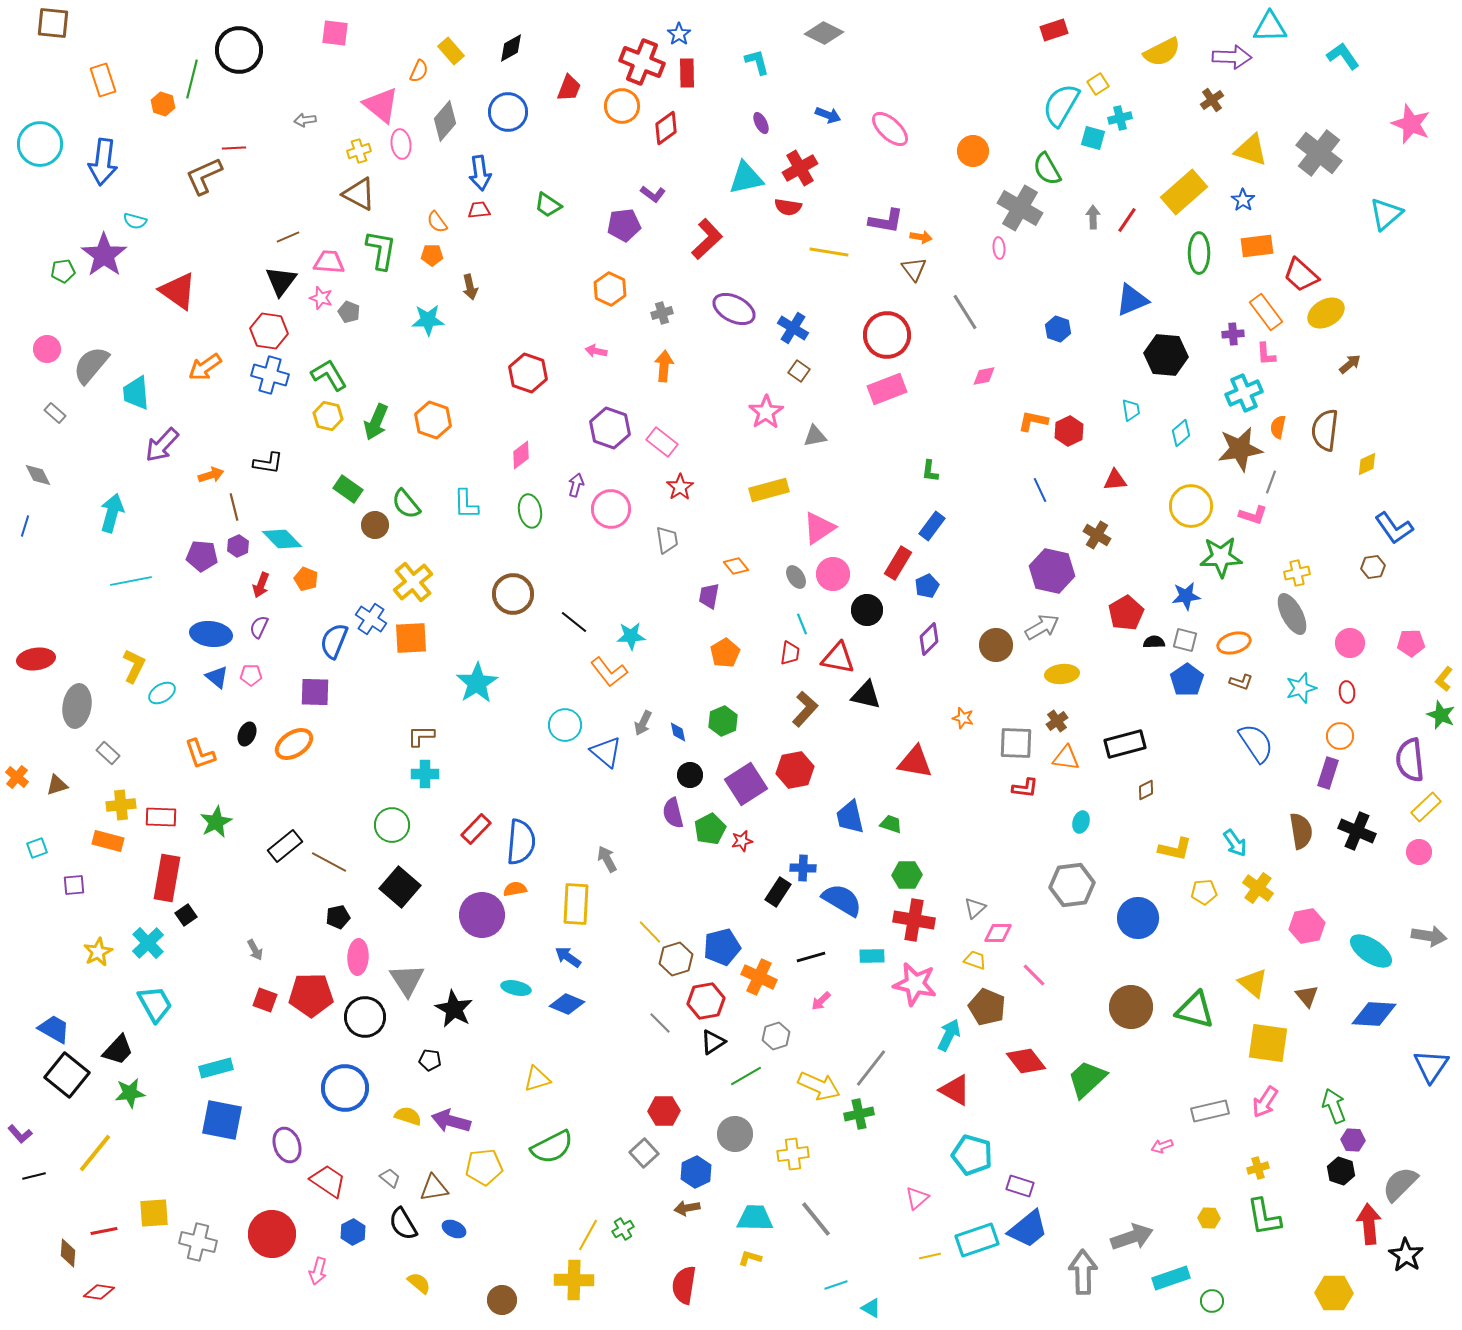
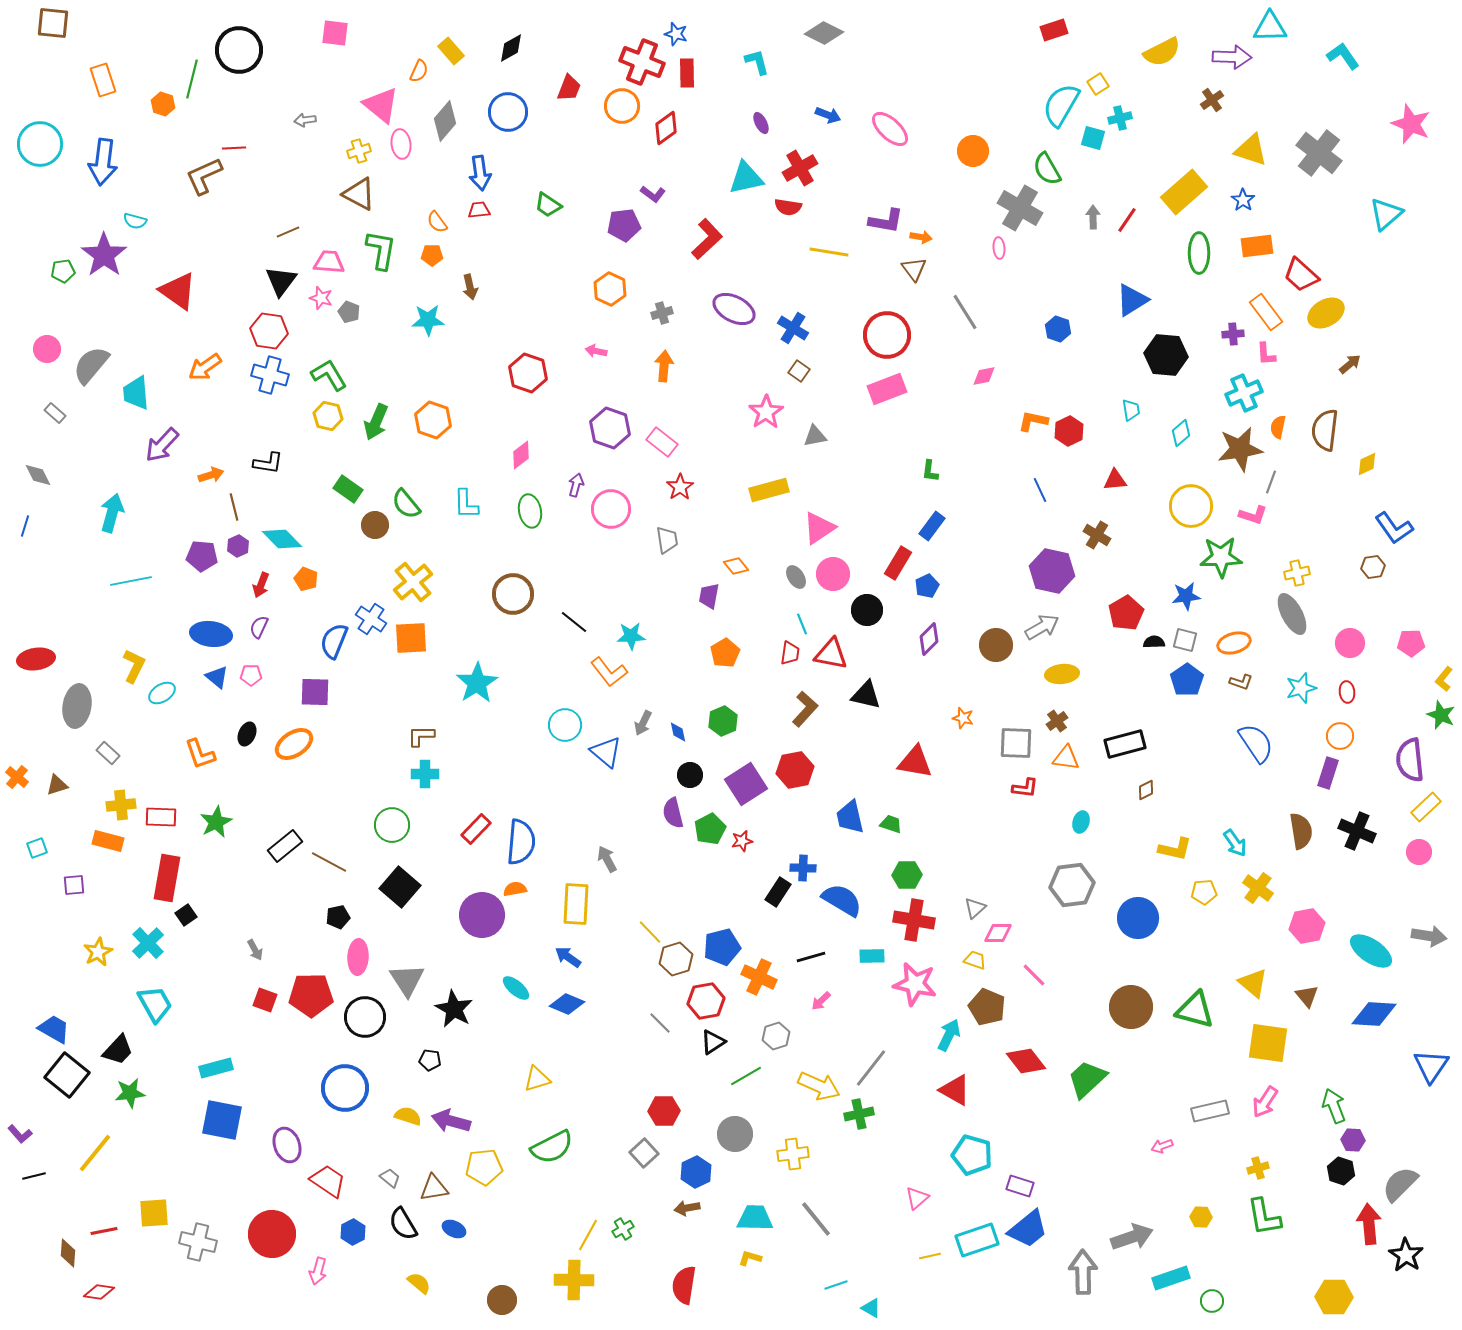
blue star at (679, 34): moved 3 px left; rotated 20 degrees counterclockwise
brown line at (288, 237): moved 5 px up
blue triangle at (1132, 300): rotated 9 degrees counterclockwise
red triangle at (838, 658): moved 7 px left, 4 px up
cyan ellipse at (516, 988): rotated 28 degrees clockwise
yellow hexagon at (1209, 1218): moved 8 px left, 1 px up
yellow hexagon at (1334, 1293): moved 4 px down
